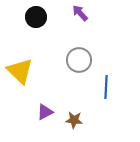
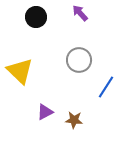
blue line: rotated 30 degrees clockwise
